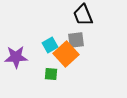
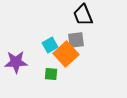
purple star: moved 5 px down
